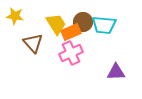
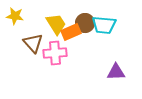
brown circle: moved 2 px right, 1 px down
pink cross: moved 16 px left; rotated 20 degrees clockwise
